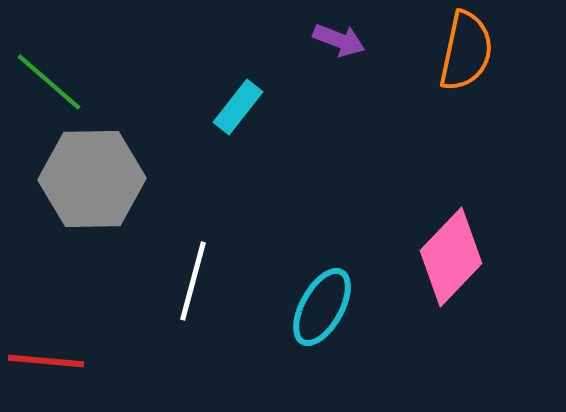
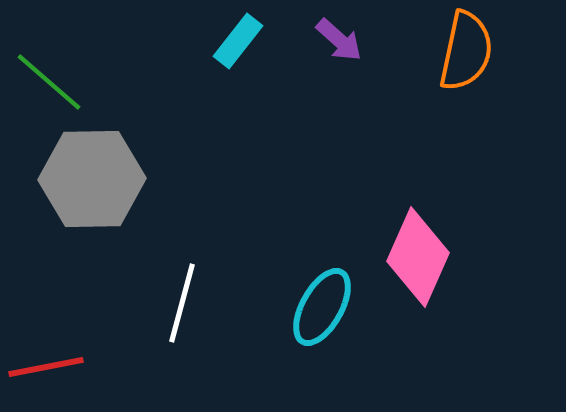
purple arrow: rotated 21 degrees clockwise
cyan rectangle: moved 66 px up
pink diamond: moved 33 px left; rotated 20 degrees counterclockwise
white line: moved 11 px left, 22 px down
red line: moved 6 px down; rotated 16 degrees counterclockwise
